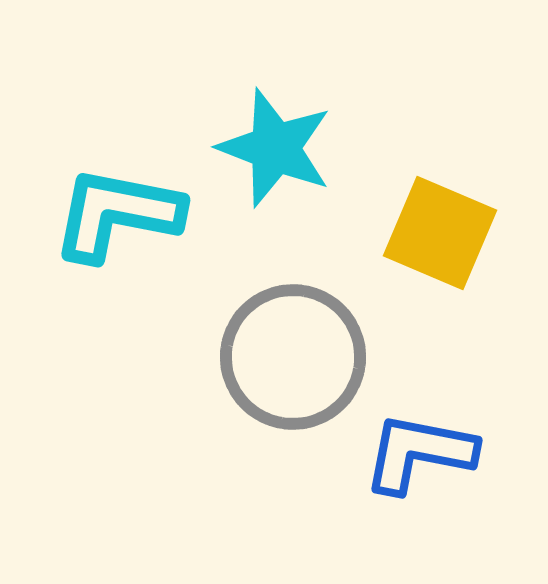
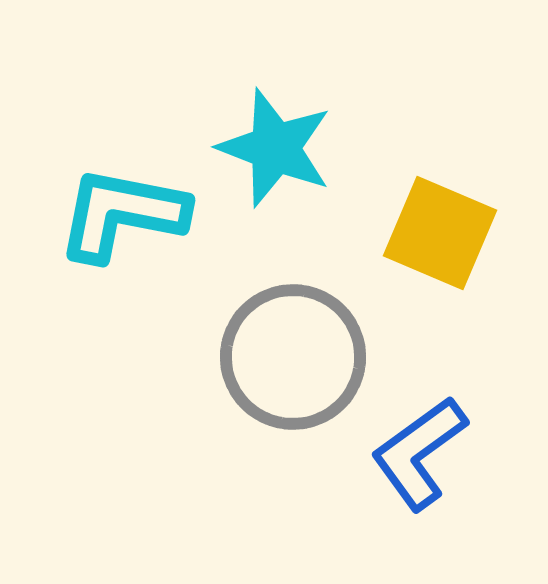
cyan L-shape: moved 5 px right
blue L-shape: rotated 47 degrees counterclockwise
